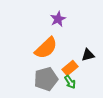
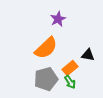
black triangle: rotated 24 degrees clockwise
